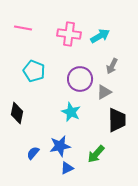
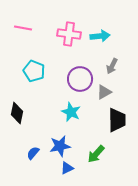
cyan arrow: rotated 24 degrees clockwise
